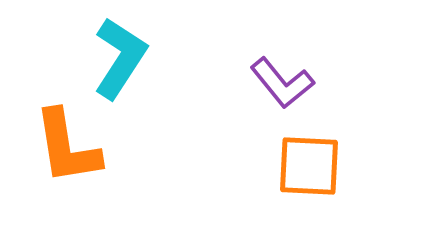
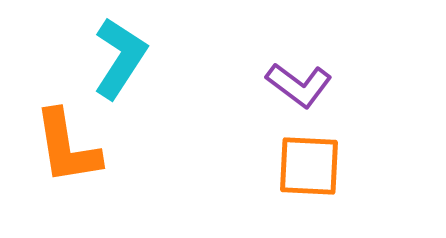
purple L-shape: moved 17 px right, 2 px down; rotated 14 degrees counterclockwise
